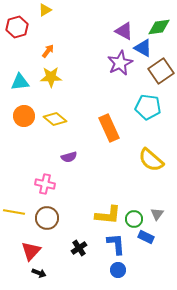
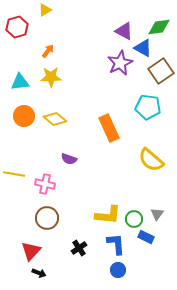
purple semicircle: moved 2 px down; rotated 35 degrees clockwise
yellow line: moved 38 px up
